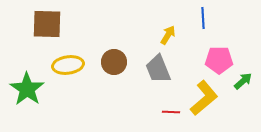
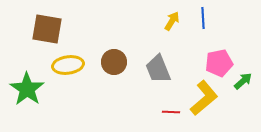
brown square: moved 5 px down; rotated 8 degrees clockwise
yellow arrow: moved 4 px right, 14 px up
pink pentagon: moved 3 px down; rotated 12 degrees counterclockwise
